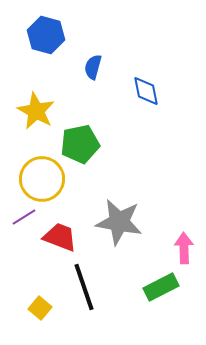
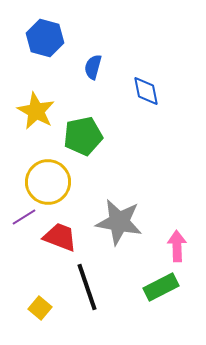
blue hexagon: moved 1 px left, 3 px down
green pentagon: moved 3 px right, 8 px up
yellow circle: moved 6 px right, 3 px down
pink arrow: moved 7 px left, 2 px up
black line: moved 3 px right
